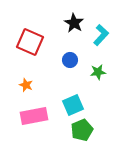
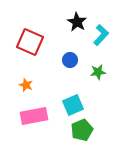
black star: moved 3 px right, 1 px up
